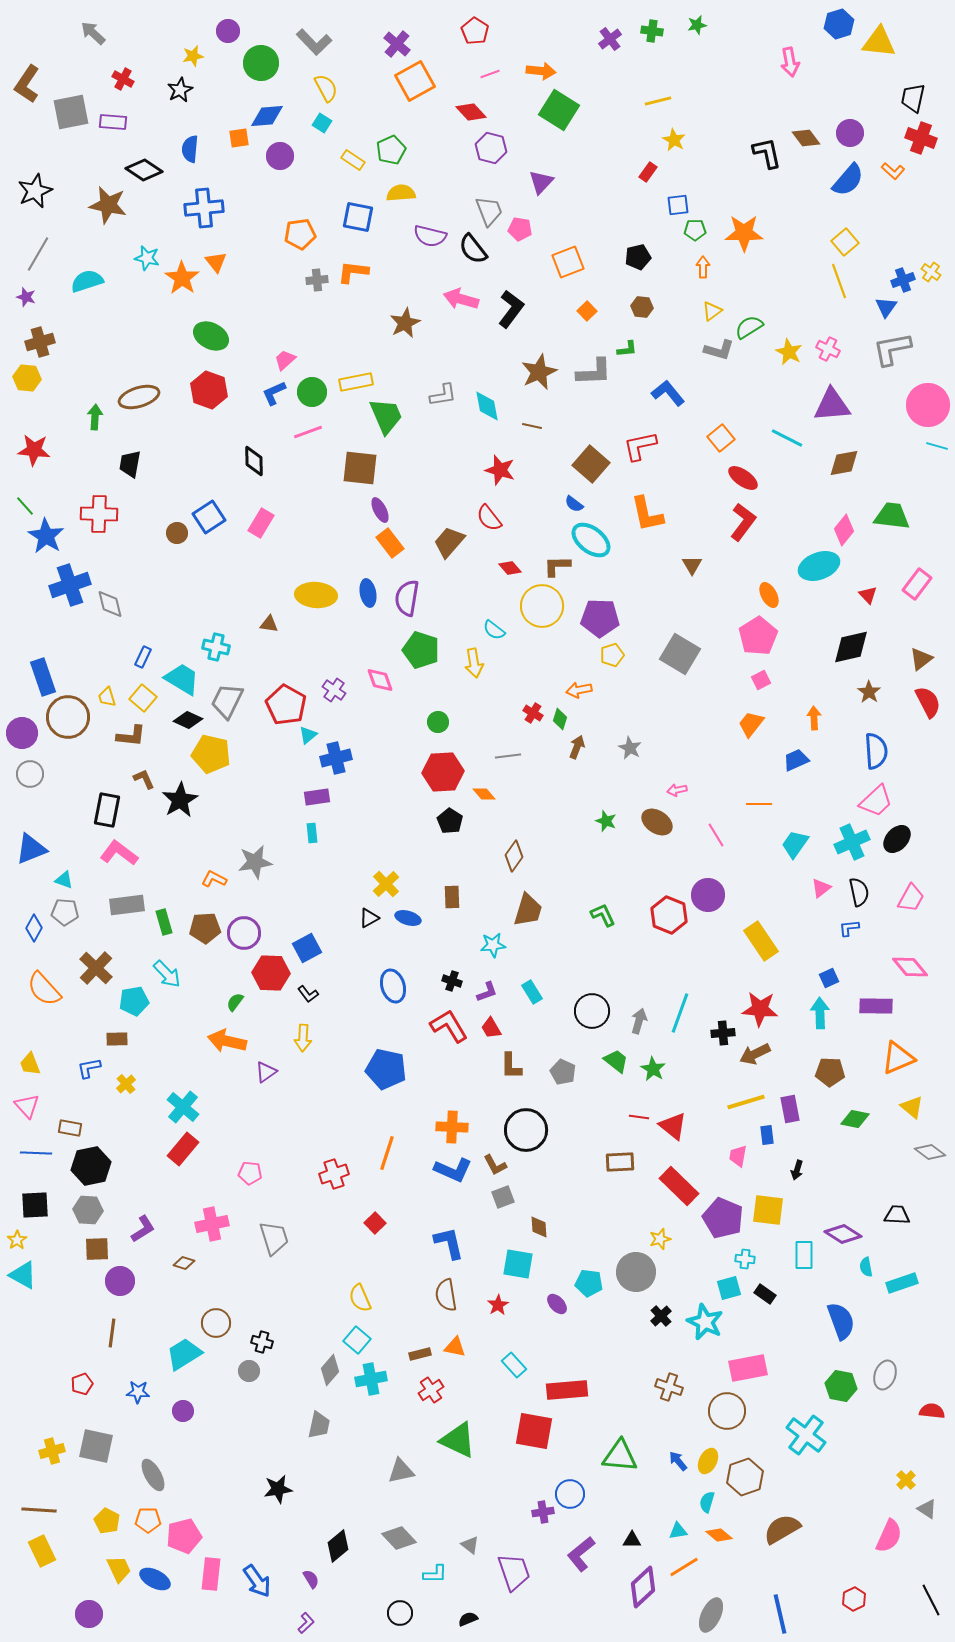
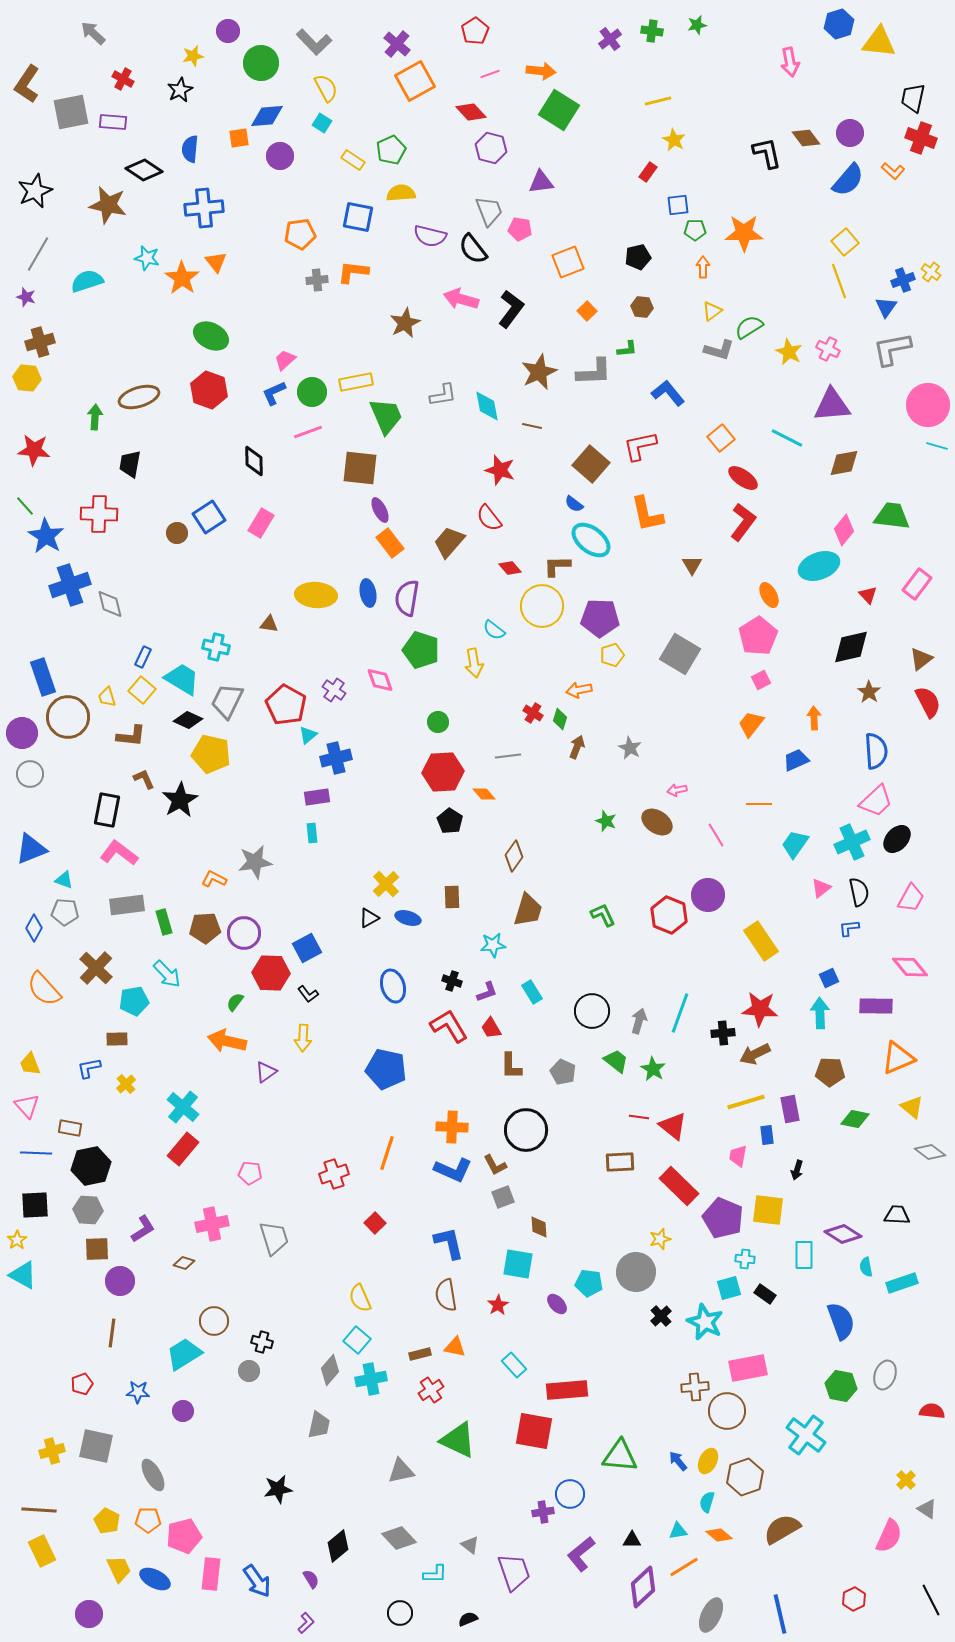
red pentagon at (475, 31): rotated 8 degrees clockwise
purple triangle at (541, 182): rotated 40 degrees clockwise
yellow square at (143, 698): moved 1 px left, 8 px up
brown circle at (216, 1323): moved 2 px left, 2 px up
brown cross at (669, 1387): moved 26 px right; rotated 24 degrees counterclockwise
